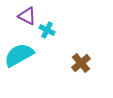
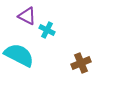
cyan semicircle: rotated 56 degrees clockwise
brown cross: rotated 18 degrees clockwise
